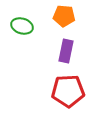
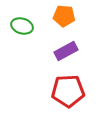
purple rectangle: rotated 50 degrees clockwise
